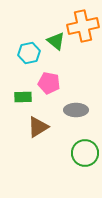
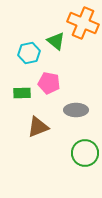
orange cross: moved 3 px up; rotated 36 degrees clockwise
green rectangle: moved 1 px left, 4 px up
brown triangle: rotated 10 degrees clockwise
